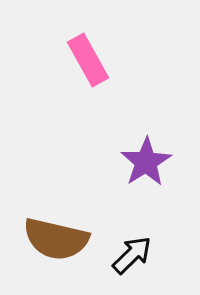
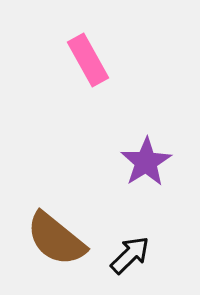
brown semicircle: rotated 26 degrees clockwise
black arrow: moved 2 px left
